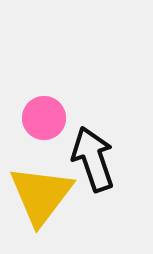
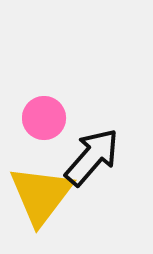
black arrow: moved 1 px left, 2 px up; rotated 60 degrees clockwise
